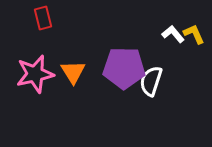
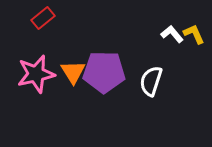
red rectangle: rotated 65 degrees clockwise
white L-shape: moved 1 px left
purple pentagon: moved 20 px left, 4 px down
pink star: moved 1 px right
